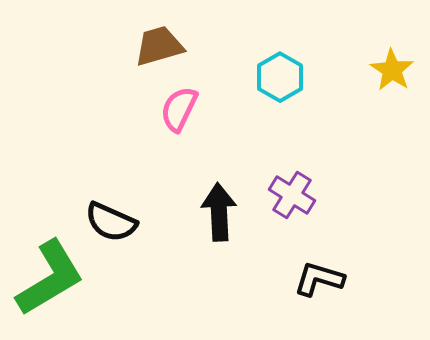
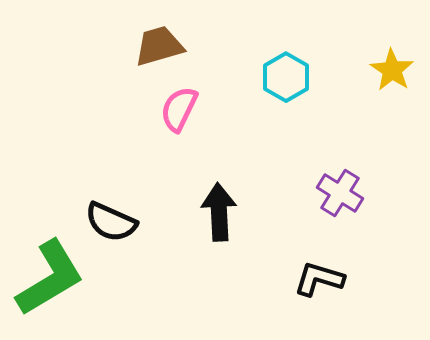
cyan hexagon: moved 6 px right
purple cross: moved 48 px right, 2 px up
